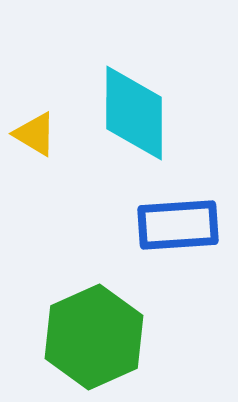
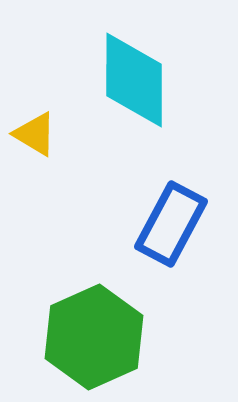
cyan diamond: moved 33 px up
blue rectangle: moved 7 px left, 1 px up; rotated 58 degrees counterclockwise
